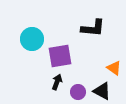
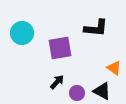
black L-shape: moved 3 px right
cyan circle: moved 10 px left, 6 px up
purple square: moved 8 px up
black arrow: rotated 21 degrees clockwise
purple circle: moved 1 px left, 1 px down
